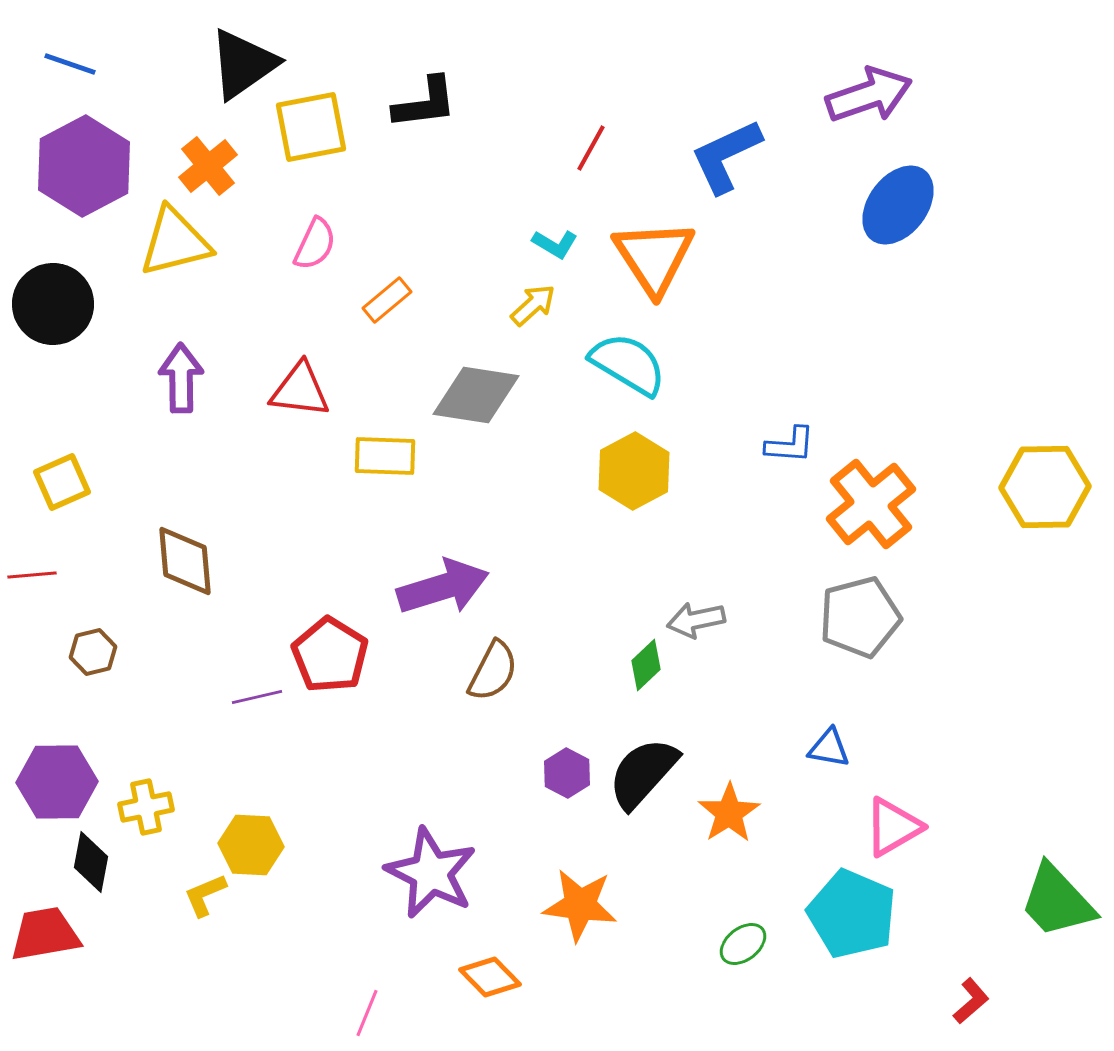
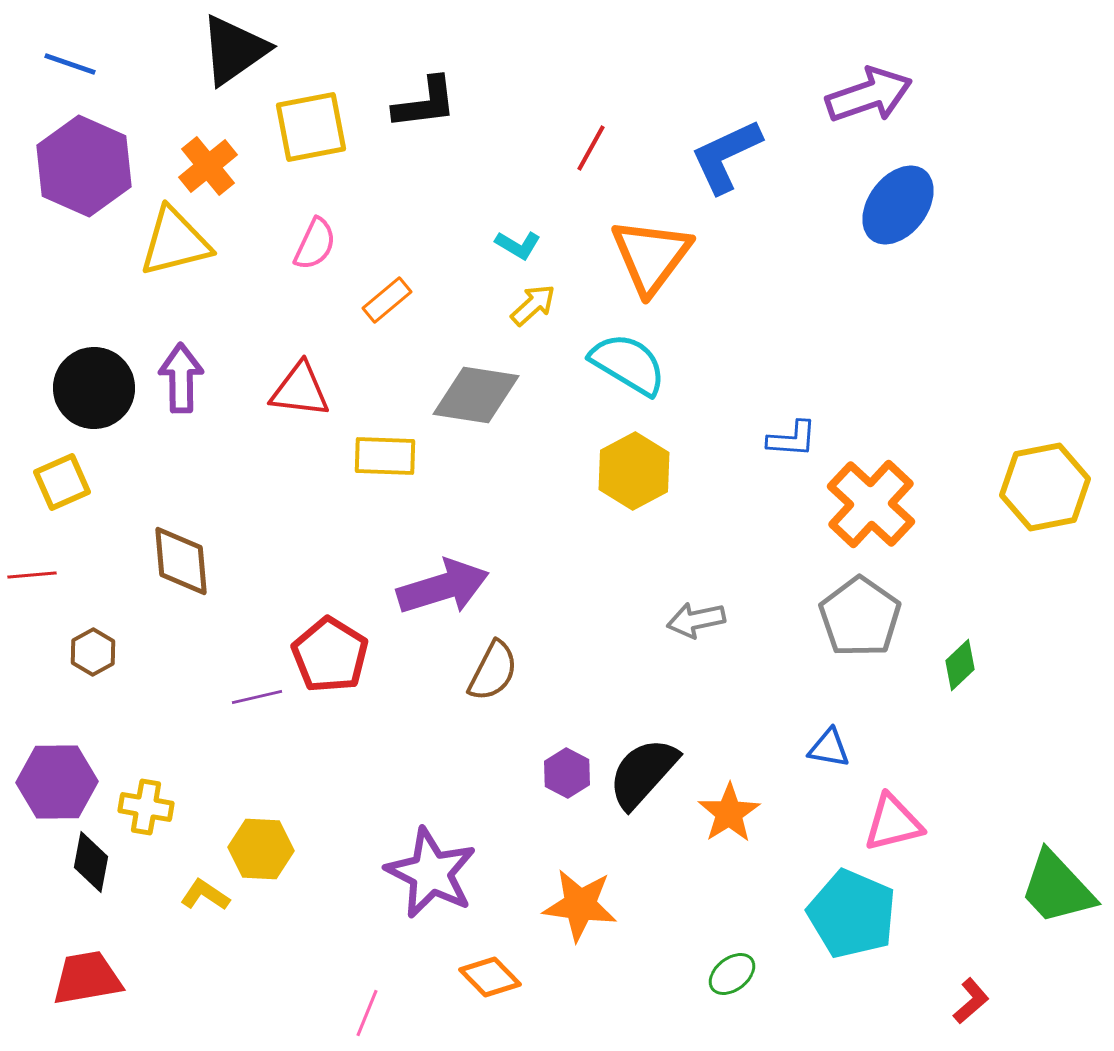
black triangle at (243, 64): moved 9 px left, 14 px up
purple hexagon at (84, 166): rotated 8 degrees counterclockwise
cyan L-shape at (555, 244): moved 37 px left, 1 px down
orange triangle at (654, 257): moved 3 px left, 1 px up; rotated 10 degrees clockwise
black circle at (53, 304): moved 41 px right, 84 px down
blue L-shape at (790, 445): moved 2 px right, 6 px up
yellow hexagon at (1045, 487): rotated 10 degrees counterclockwise
orange cross at (871, 504): rotated 8 degrees counterclockwise
brown diamond at (185, 561): moved 4 px left
gray pentagon at (860, 617): rotated 22 degrees counterclockwise
brown hexagon at (93, 652): rotated 15 degrees counterclockwise
green diamond at (646, 665): moved 314 px right
yellow cross at (146, 807): rotated 22 degrees clockwise
pink triangle at (893, 827): moved 4 px up; rotated 16 degrees clockwise
yellow hexagon at (251, 845): moved 10 px right, 4 px down
yellow L-shape at (205, 895): rotated 57 degrees clockwise
green trapezoid at (1057, 901): moved 13 px up
red trapezoid at (45, 934): moved 42 px right, 44 px down
green ellipse at (743, 944): moved 11 px left, 30 px down
